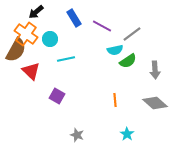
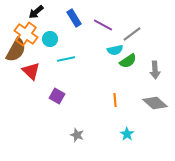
purple line: moved 1 px right, 1 px up
